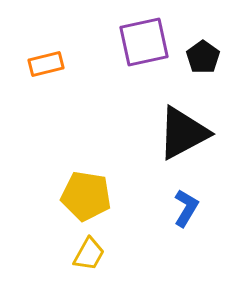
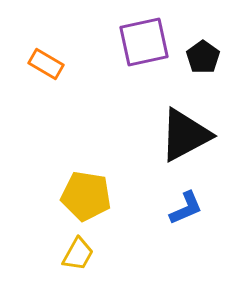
orange rectangle: rotated 44 degrees clockwise
black triangle: moved 2 px right, 2 px down
blue L-shape: rotated 36 degrees clockwise
yellow trapezoid: moved 11 px left
